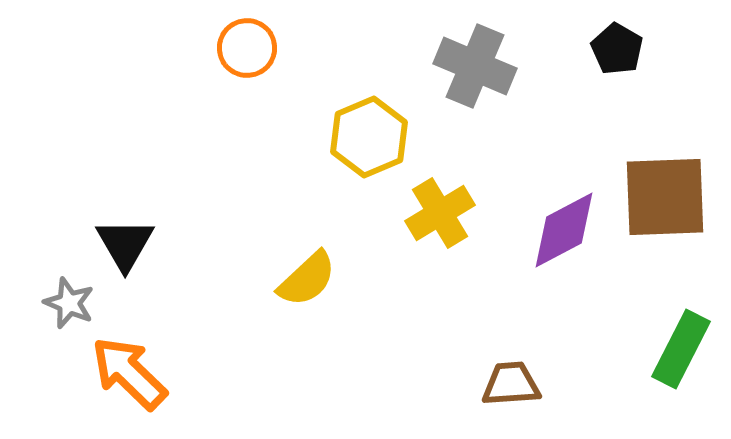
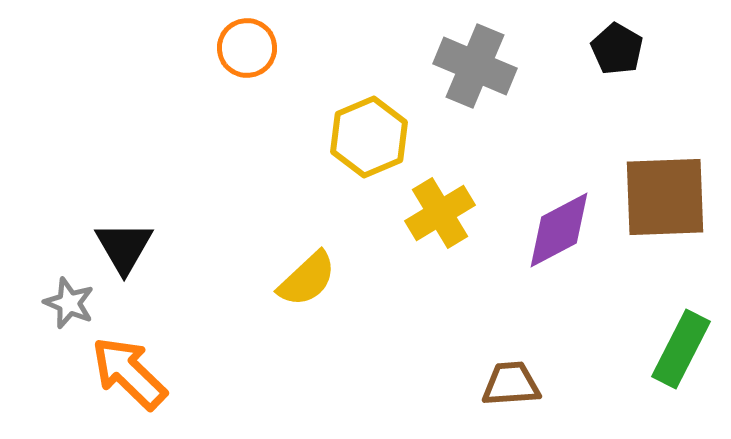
purple diamond: moved 5 px left
black triangle: moved 1 px left, 3 px down
